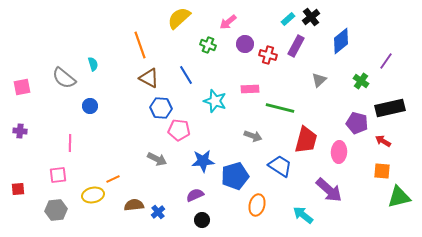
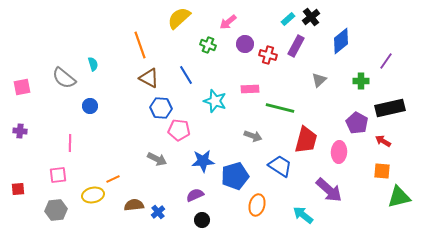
green cross at (361, 81): rotated 35 degrees counterclockwise
purple pentagon at (357, 123): rotated 15 degrees clockwise
